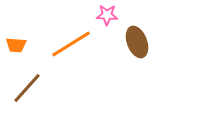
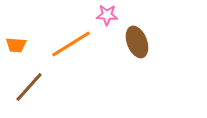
brown line: moved 2 px right, 1 px up
